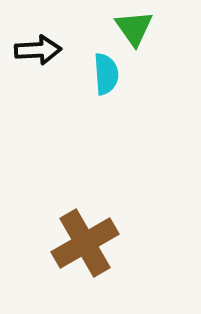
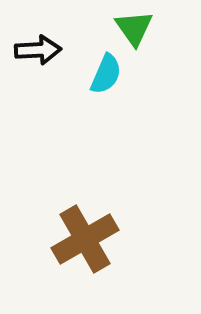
cyan semicircle: rotated 27 degrees clockwise
brown cross: moved 4 px up
